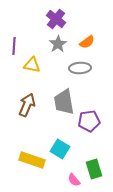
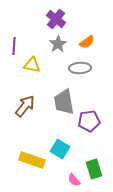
brown arrow: moved 2 px left, 1 px down; rotated 15 degrees clockwise
